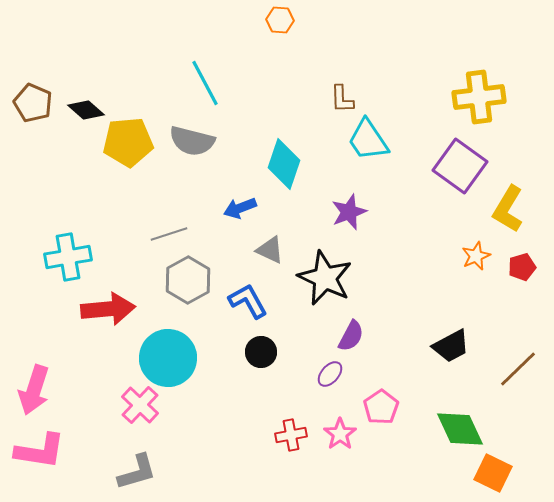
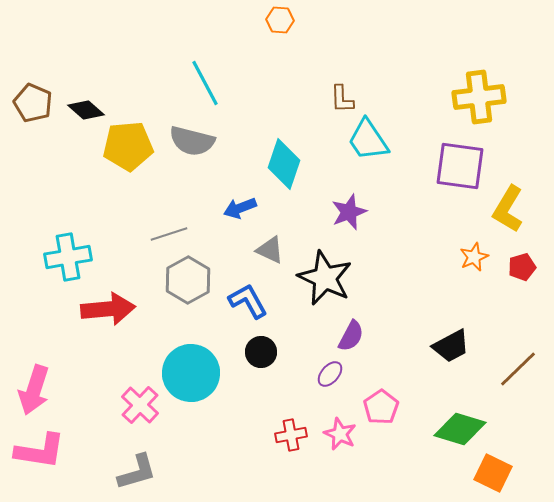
yellow pentagon: moved 4 px down
purple square: rotated 28 degrees counterclockwise
orange star: moved 2 px left, 1 px down
cyan circle: moved 23 px right, 15 px down
green diamond: rotated 48 degrees counterclockwise
pink star: rotated 12 degrees counterclockwise
